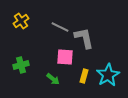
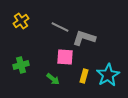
gray L-shape: rotated 60 degrees counterclockwise
